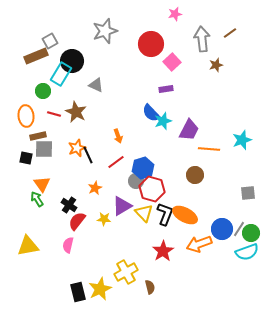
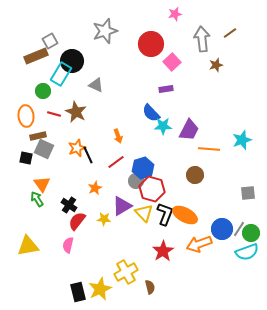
cyan star at (163, 121): moved 5 px down; rotated 18 degrees clockwise
gray square at (44, 149): rotated 24 degrees clockwise
